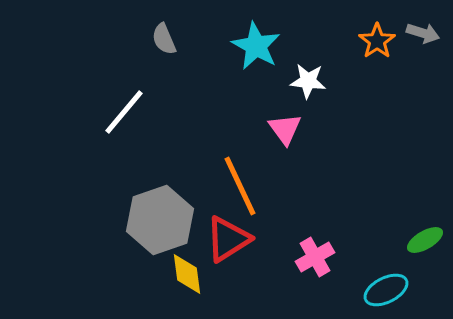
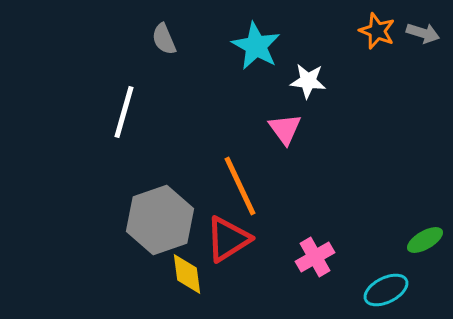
orange star: moved 10 px up; rotated 15 degrees counterclockwise
white line: rotated 24 degrees counterclockwise
